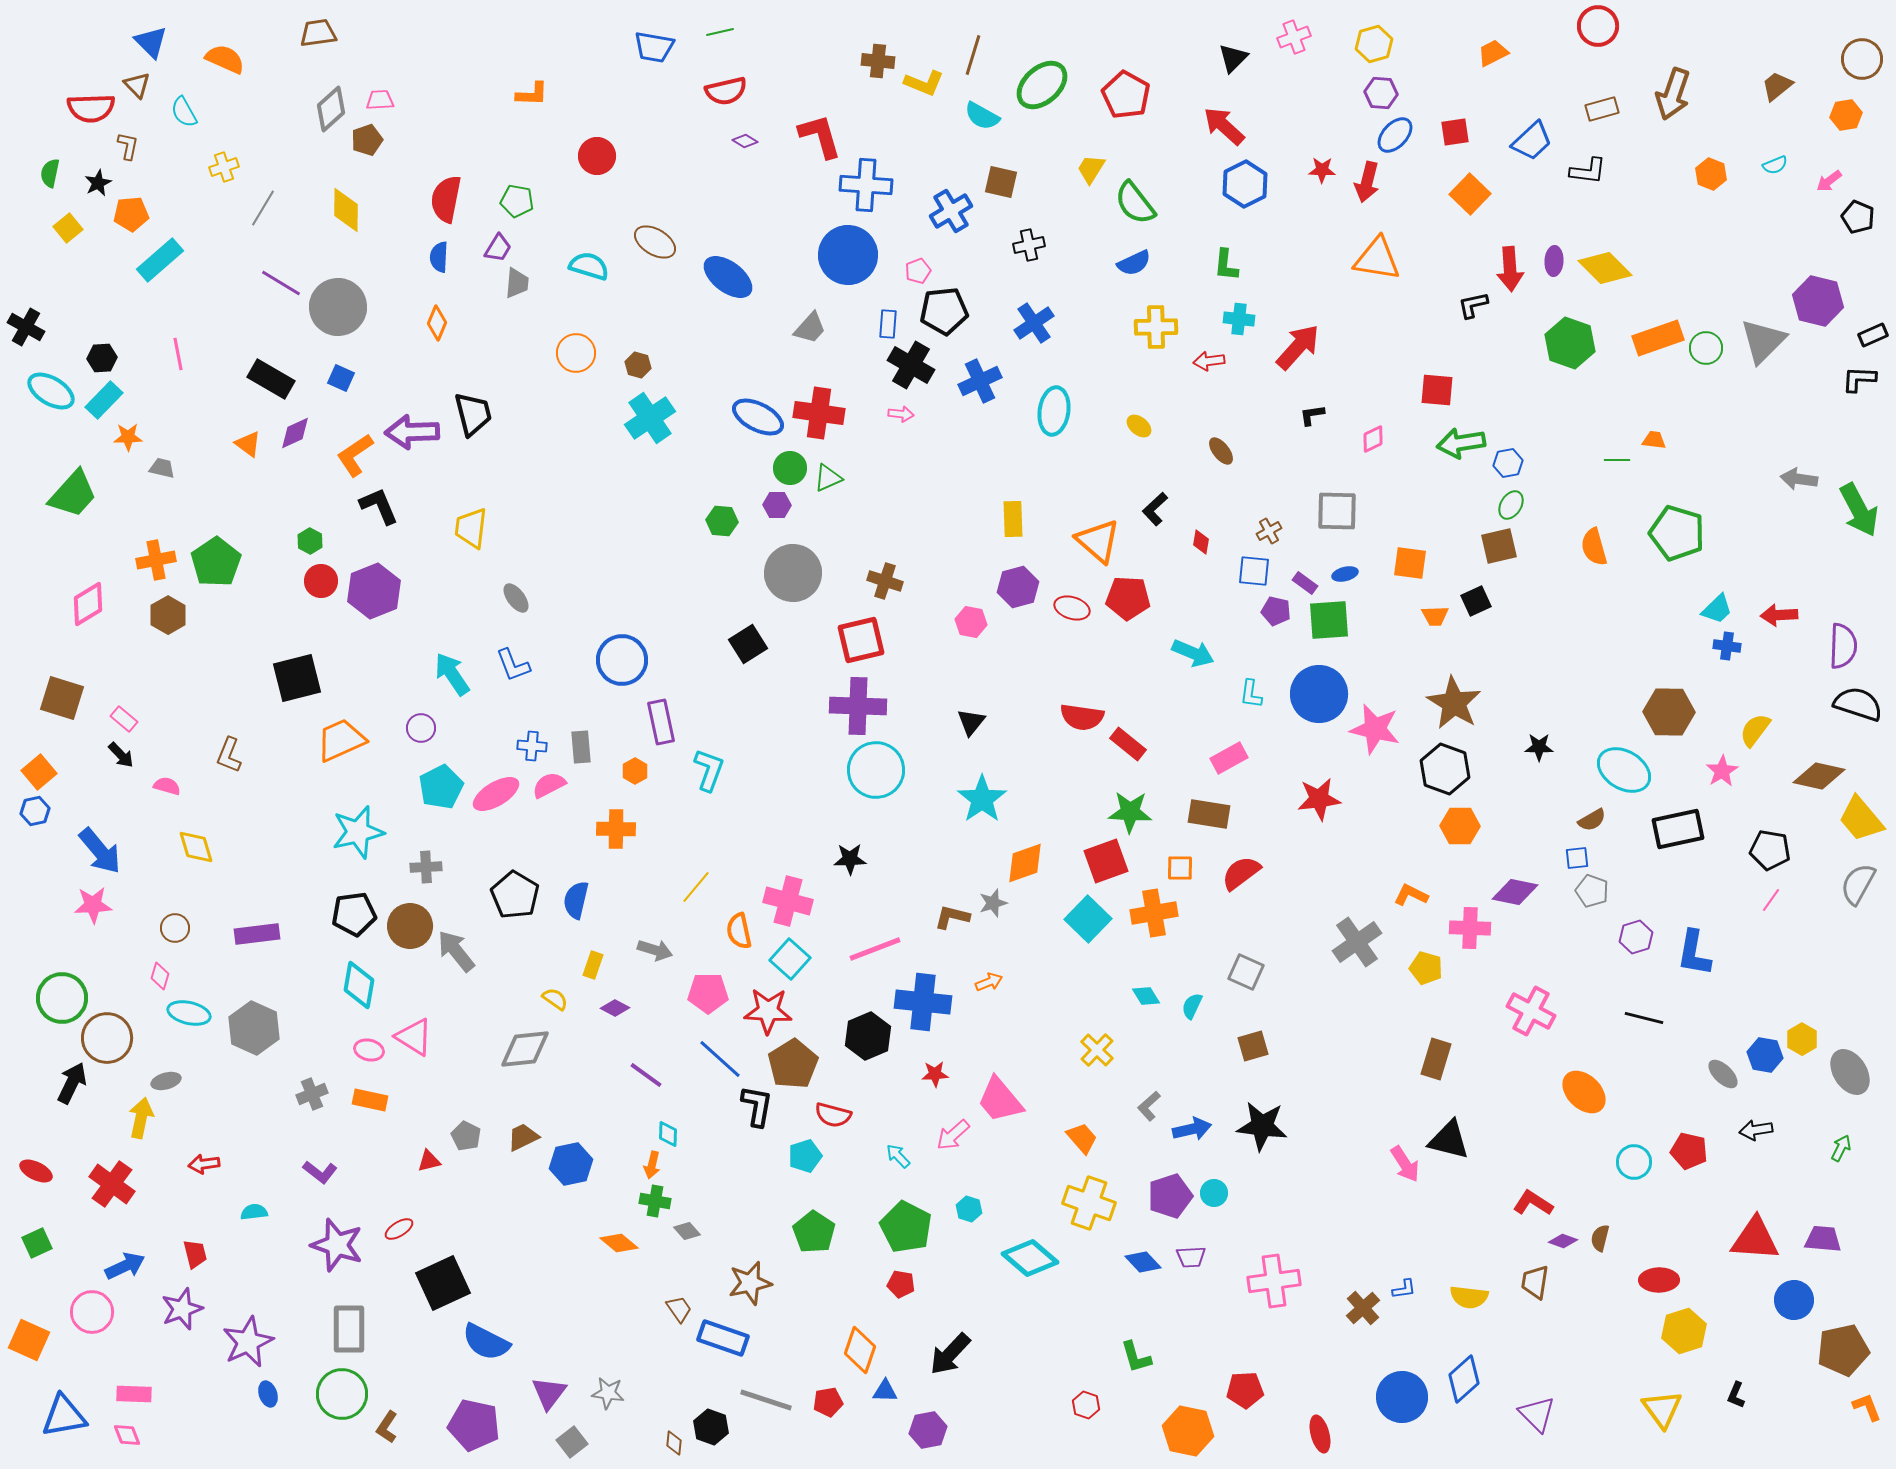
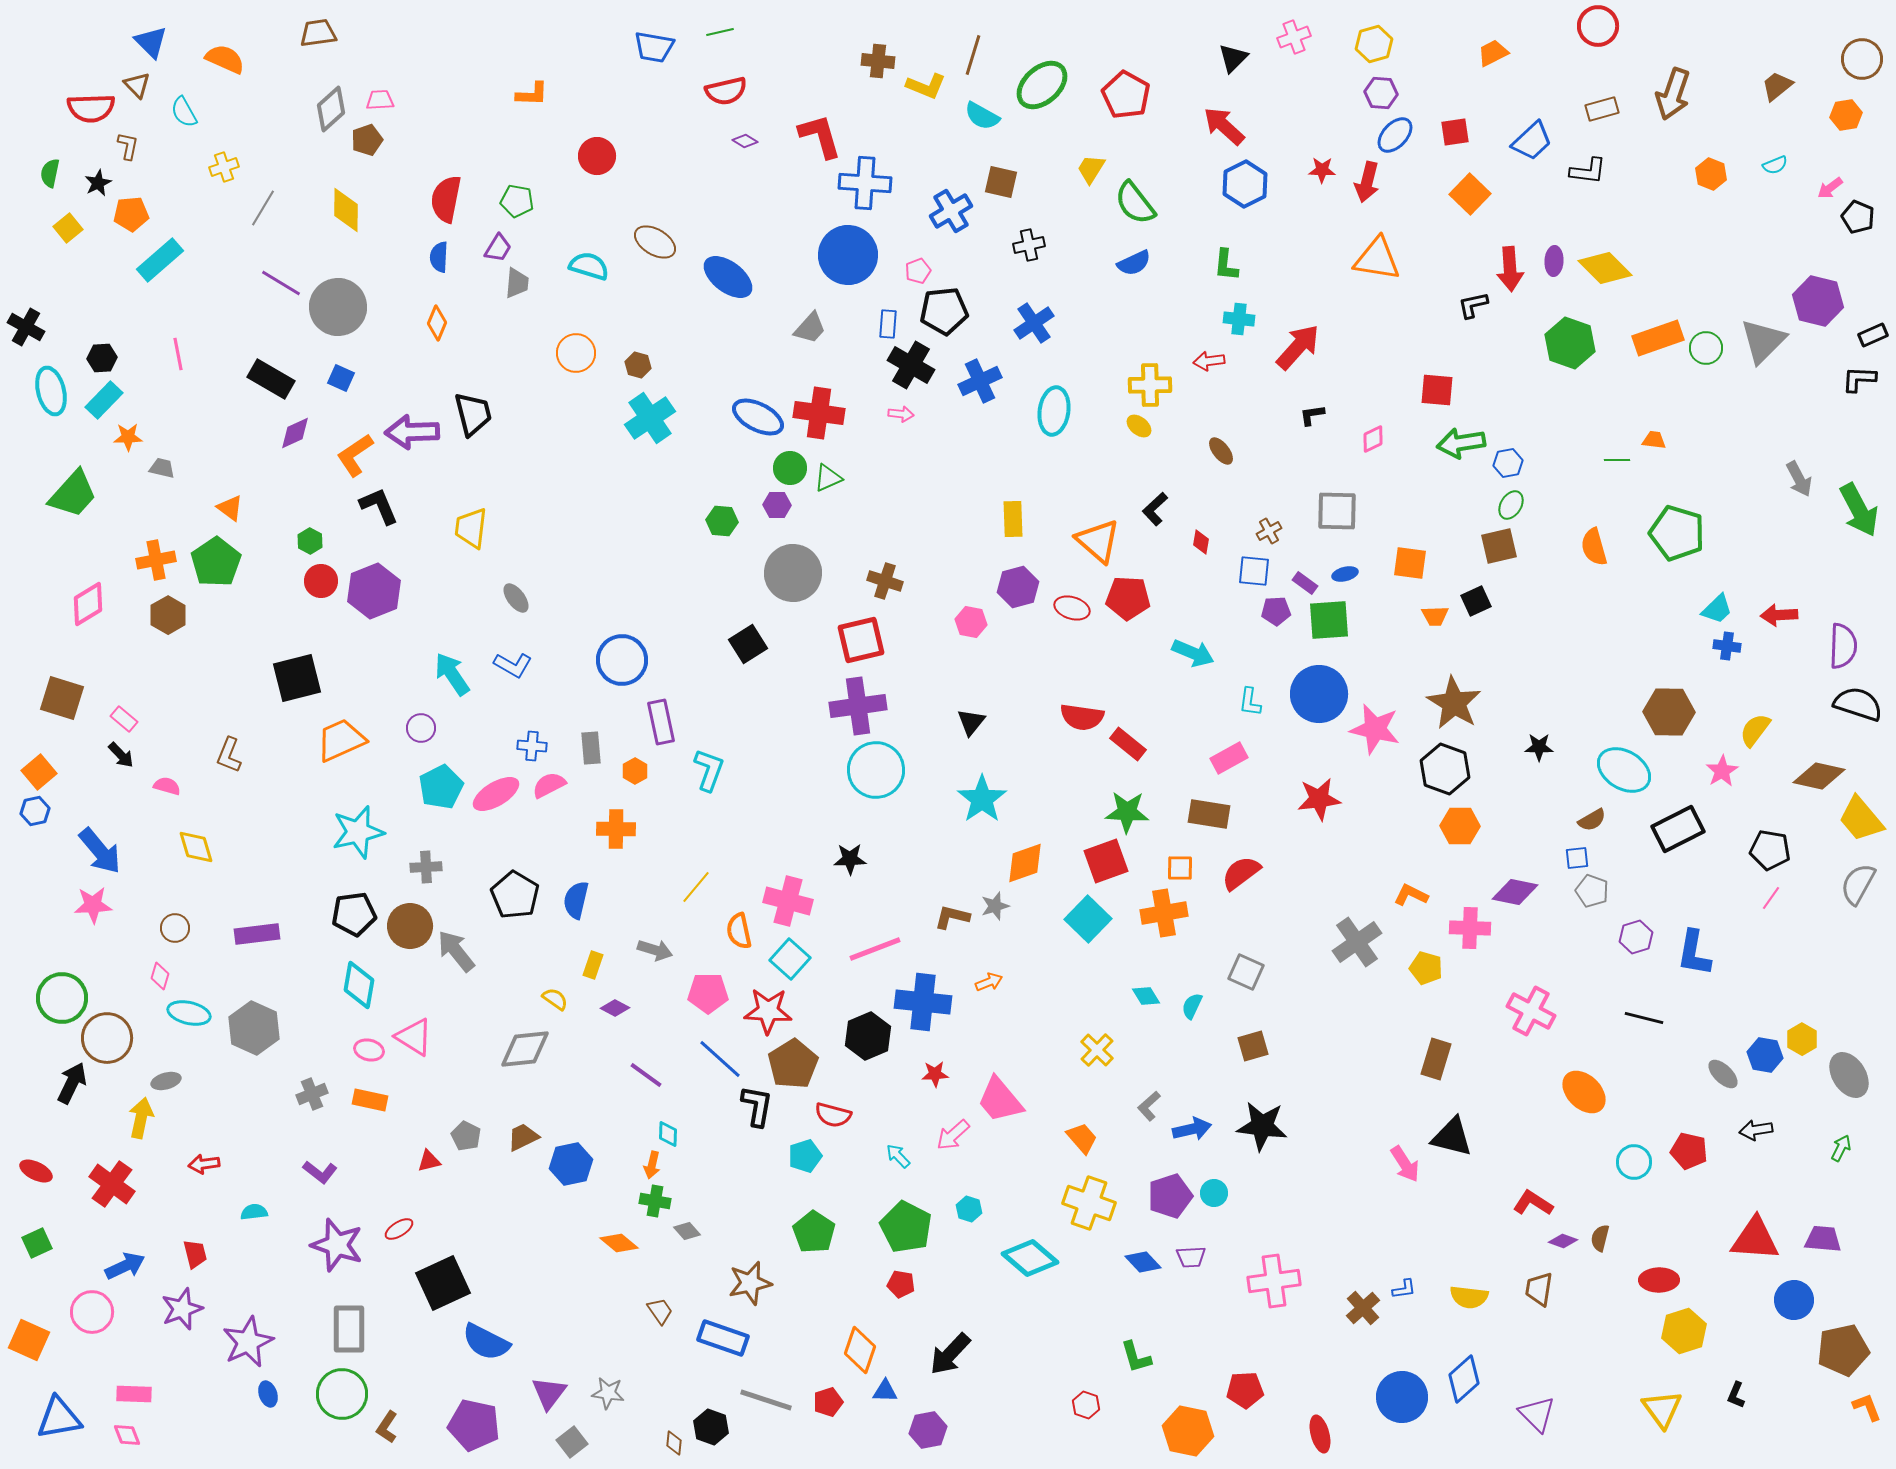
yellow L-shape at (924, 83): moved 2 px right, 3 px down
pink arrow at (1829, 181): moved 1 px right, 7 px down
blue cross at (866, 185): moved 1 px left, 2 px up
yellow cross at (1156, 327): moved 6 px left, 58 px down
cyan ellipse at (51, 391): rotated 45 degrees clockwise
orange triangle at (248, 444): moved 18 px left, 64 px down
gray arrow at (1799, 479): rotated 126 degrees counterclockwise
purple pentagon at (1276, 611): rotated 16 degrees counterclockwise
blue L-shape at (513, 665): rotated 39 degrees counterclockwise
cyan L-shape at (1251, 694): moved 1 px left, 8 px down
purple cross at (858, 706): rotated 10 degrees counterclockwise
gray rectangle at (581, 747): moved 10 px right, 1 px down
green star at (1130, 812): moved 3 px left
black rectangle at (1678, 829): rotated 15 degrees counterclockwise
pink line at (1771, 900): moved 2 px up
gray star at (993, 903): moved 2 px right, 3 px down
orange cross at (1154, 913): moved 10 px right
gray ellipse at (1850, 1072): moved 1 px left, 3 px down
black triangle at (1449, 1140): moved 3 px right, 3 px up
brown trapezoid at (1535, 1282): moved 4 px right, 7 px down
brown trapezoid at (679, 1309): moved 19 px left, 2 px down
red pentagon at (828, 1402): rotated 8 degrees counterclockwise
blue triangle at (64, 1416): moved 5 px left, 2 px down
